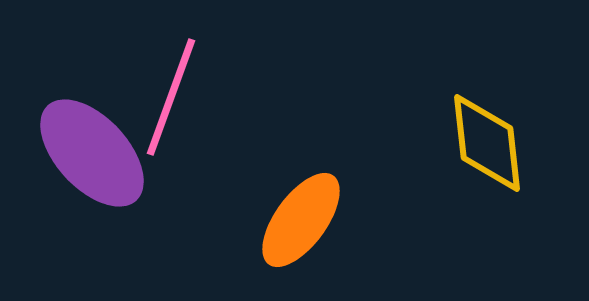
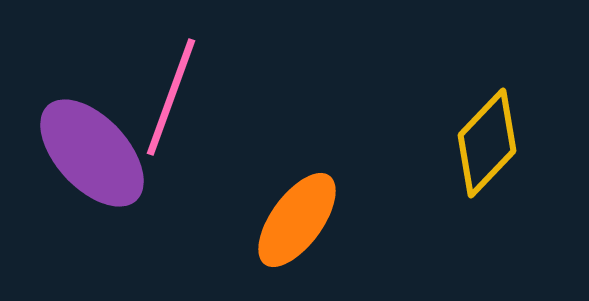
yellow diamond: rotated 50 degrees clockwise
orange ellipse: moved 4 px left
